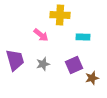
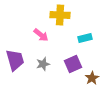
cyan rectangle: moved 2 px right, 1 px down; rotated 16 degrees counterclockwise
purple square: moved 1 px left, 1 px up
brown star: rotated 16 degrees counterclockwise
